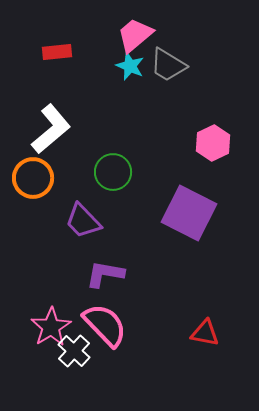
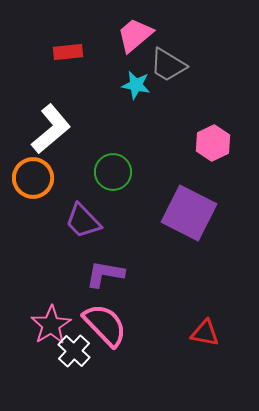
red rectangle: moved 11 px right
cyan star: moved 6 px right, 19 px down; rotated 12 degrees counterclockwise
pink star: moved 2 px up
